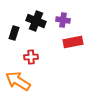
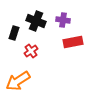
red cross: moved 6 px up; rotated 32 degrees counterclockwise
orange arrow: rotated 65 degrees counterclockwise
